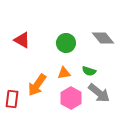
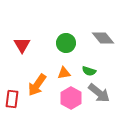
red triangle: moved 5 px down; rotated 30 degrees clockwise
